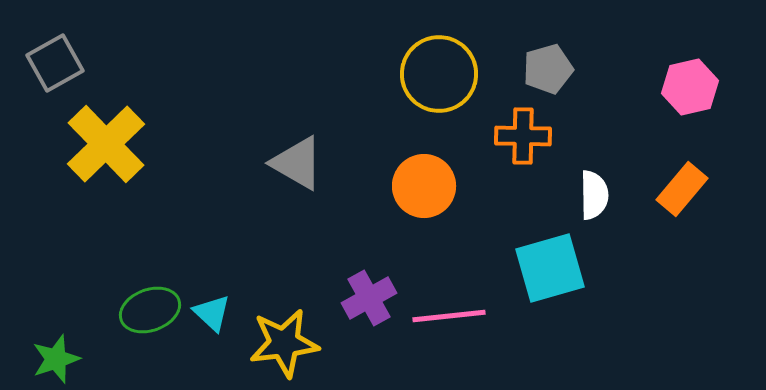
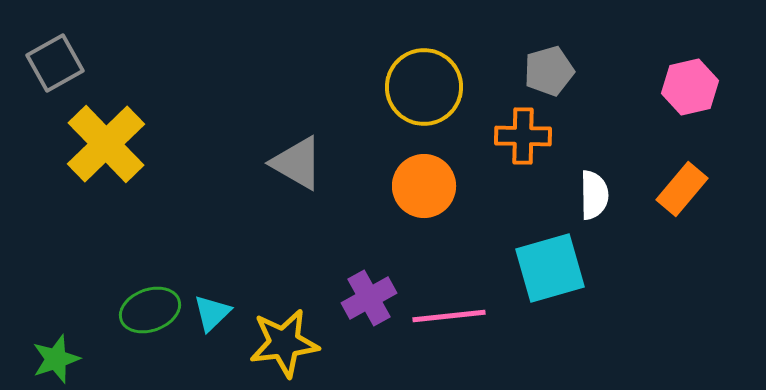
gray pentagon: moved 1 px right, 2 px down
yellow circle: moved 15 px left, 13 px down
cyan triangle: rotated 33 degrees clockwise
